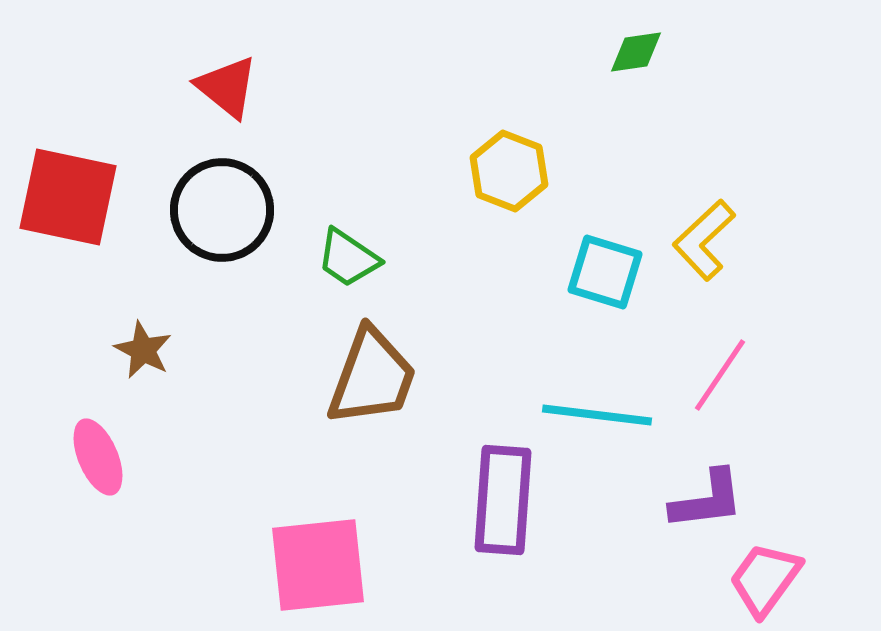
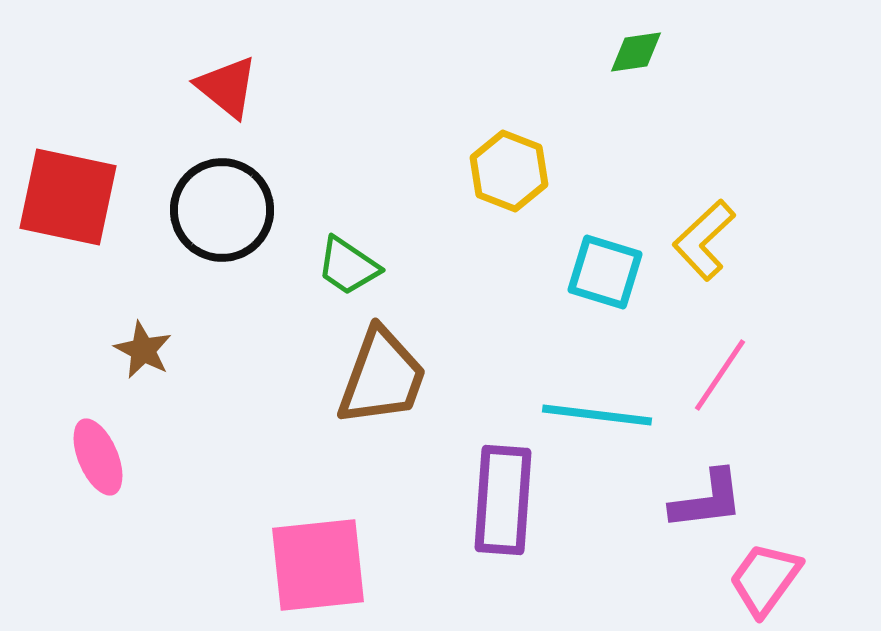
green trapezoid: moved 8 px down
brown trapezoid: moved 10 px right
